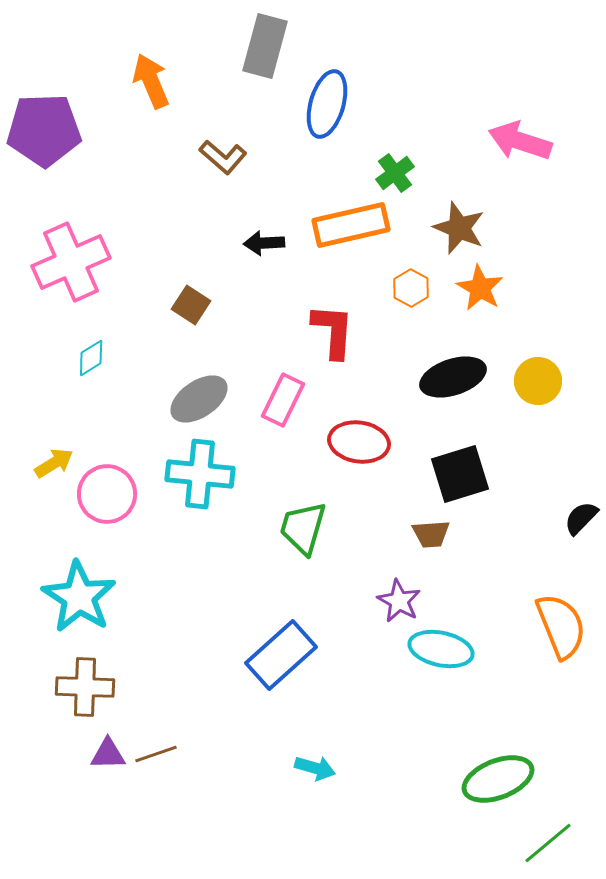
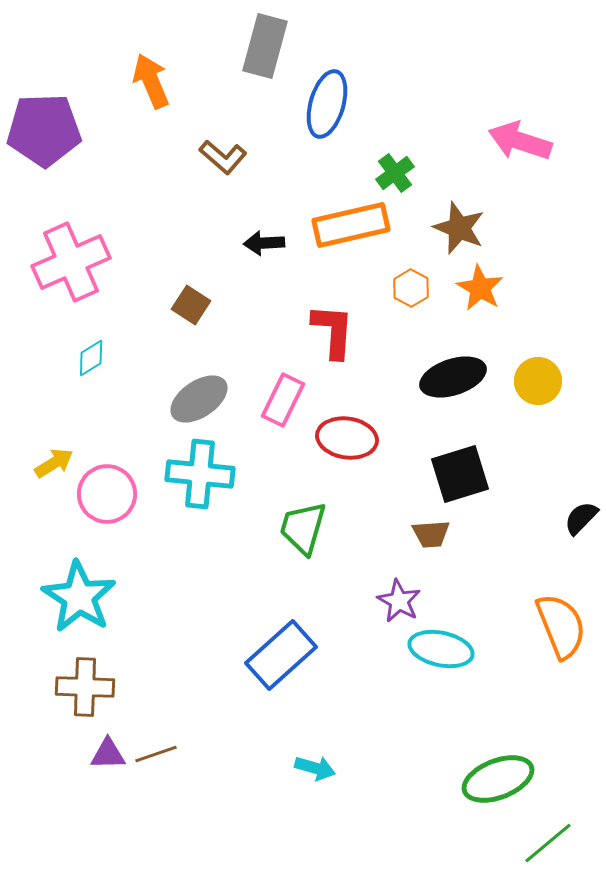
red ellipse: moved 12 px left, 4 px up
